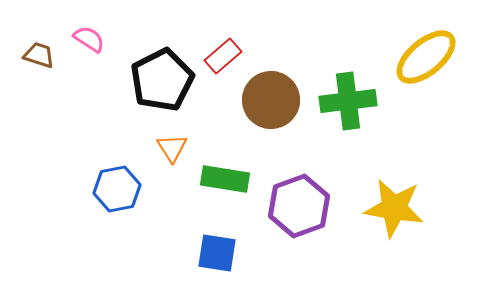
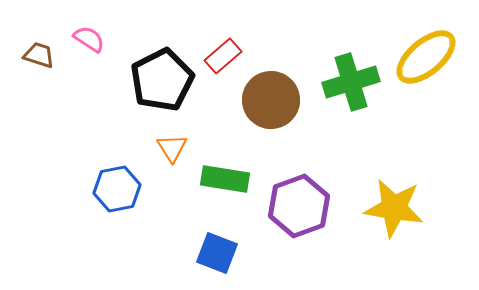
green cross: moved 3 px right, 19 px up; rotated 10 degrees counterclockwise
blue square: rotated 12 degrees clockwise
